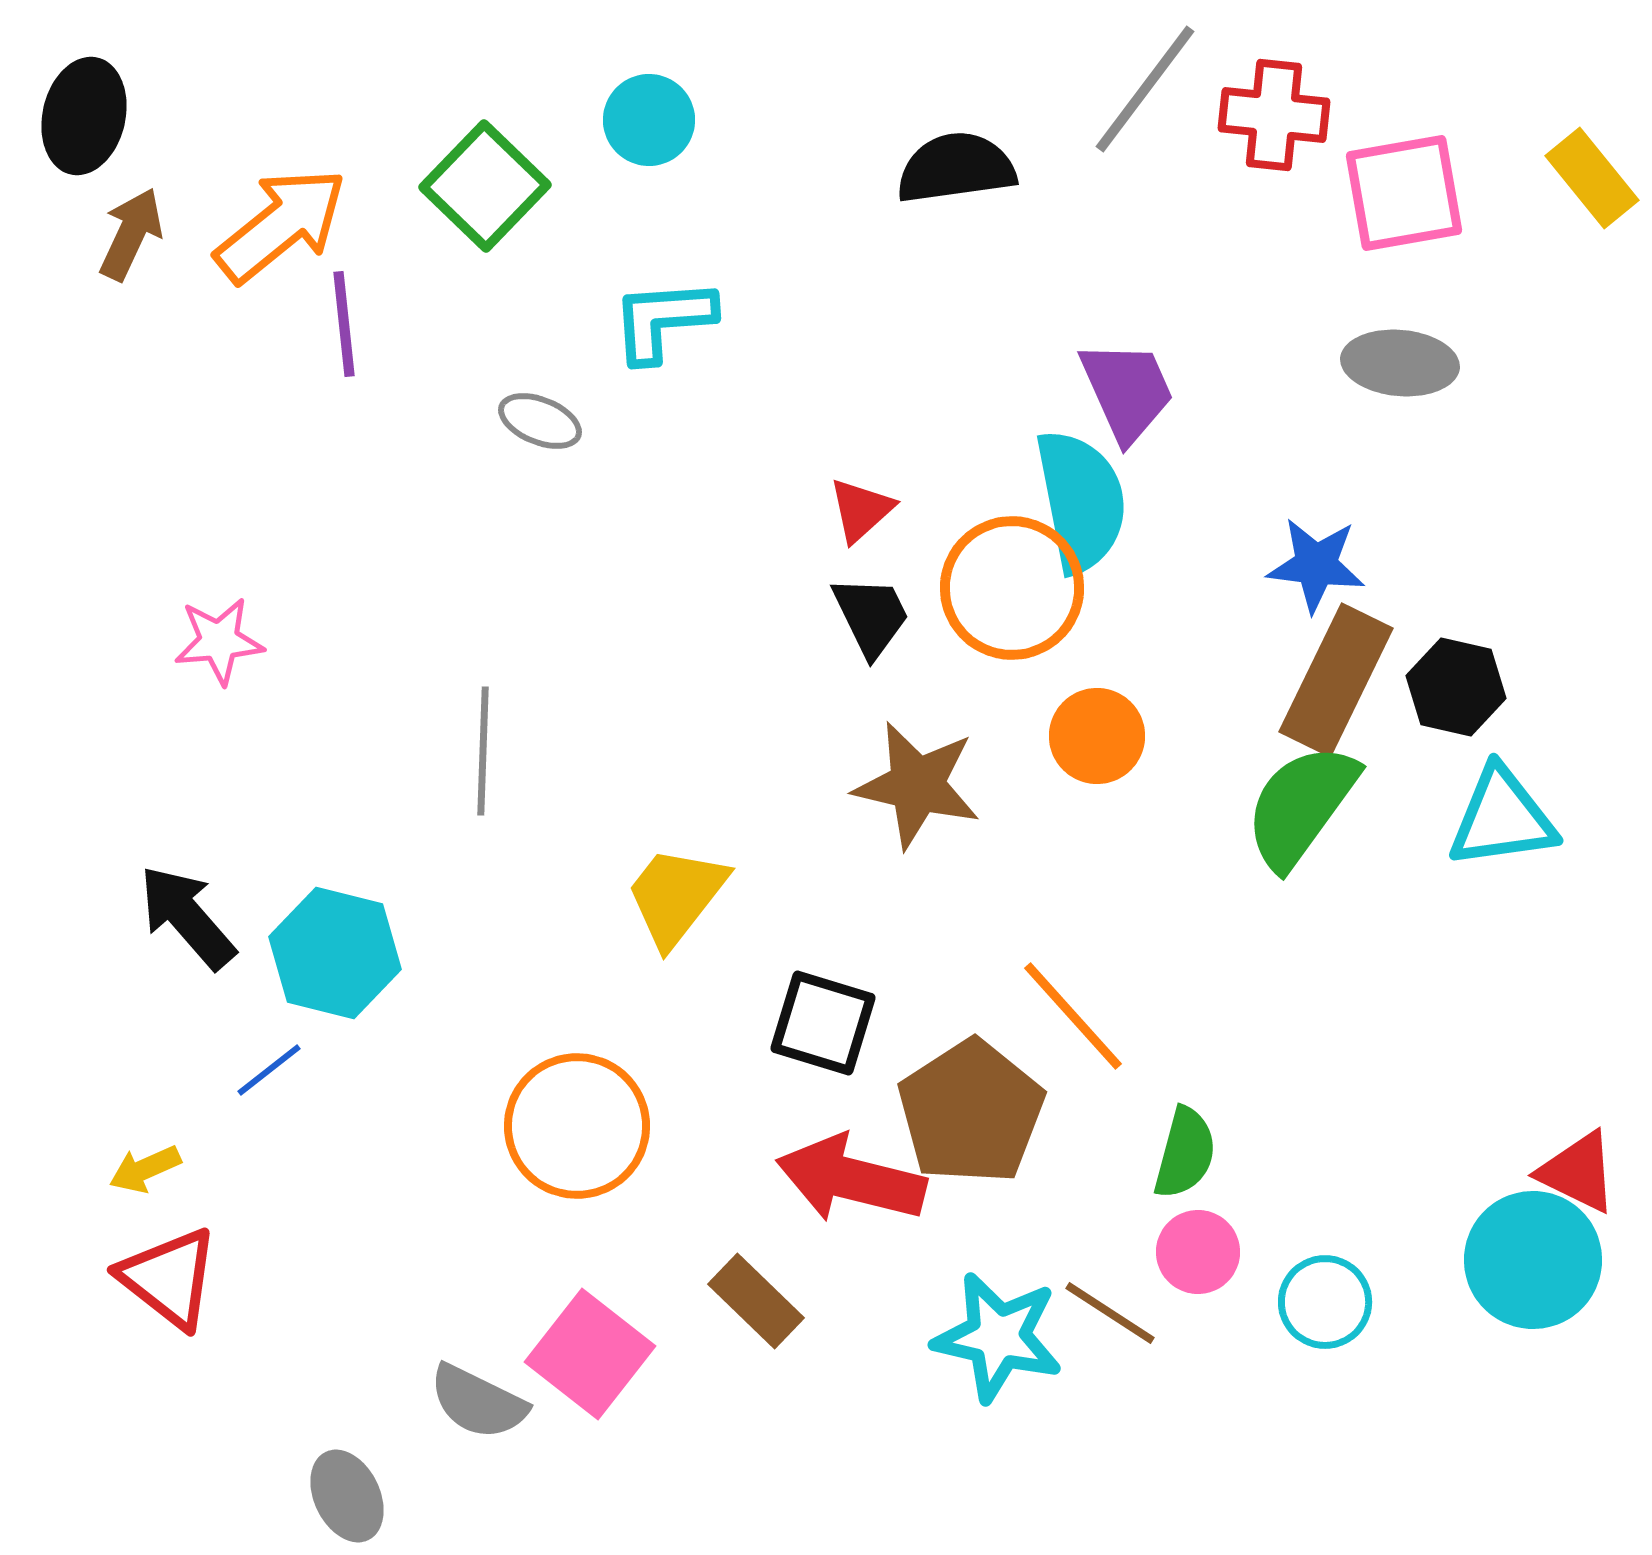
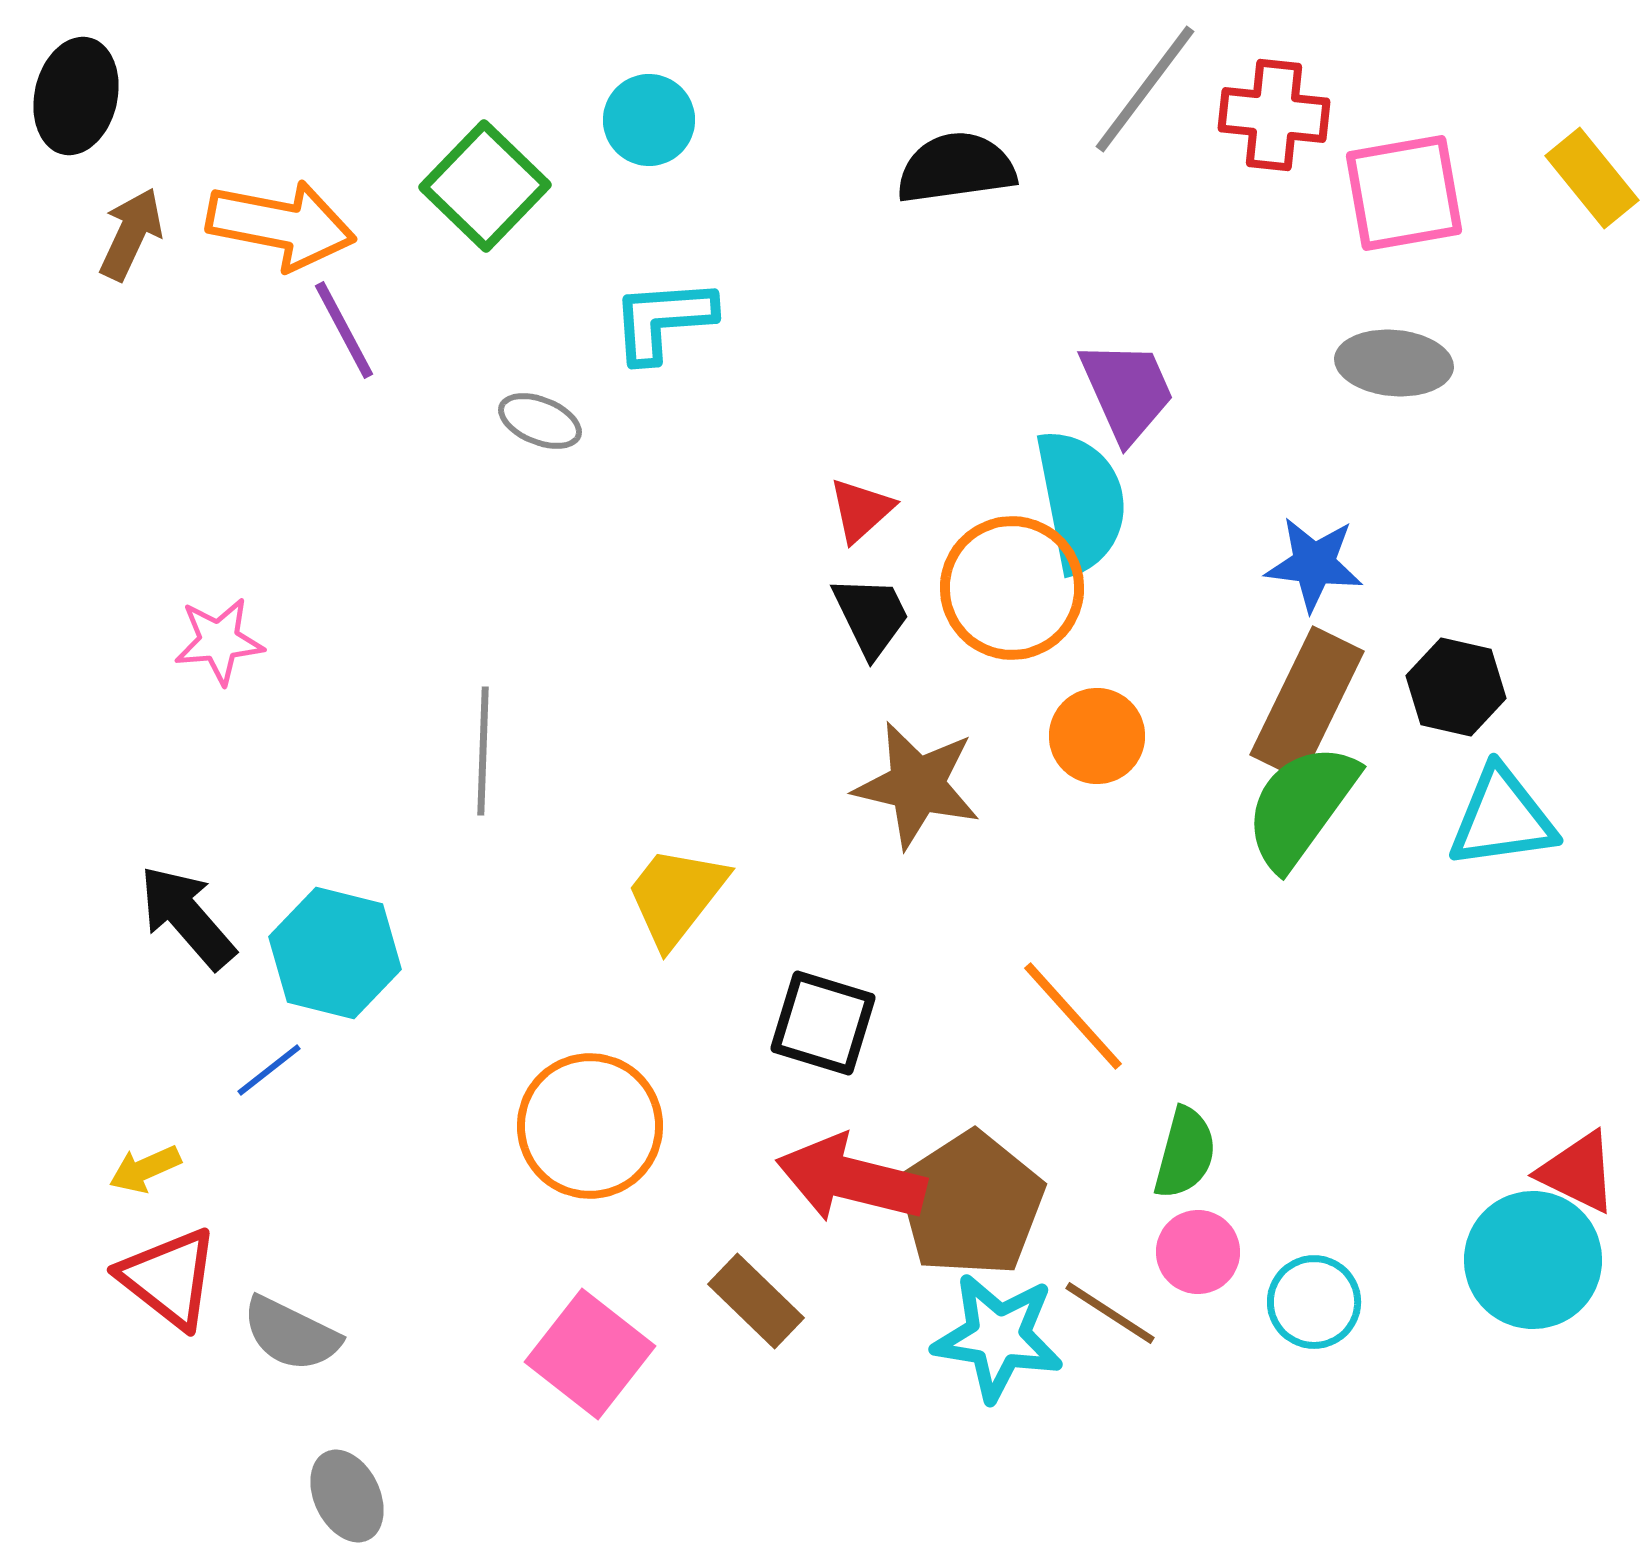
black ellipse at (84, 116): moved 8 px left, 20 px up
orange arrow at (281, 225): rotated 50 degrees clockwise
purple line at (344, 324): moved 6 px down; rotated 22 degrees counterclockwise
gray ellipse at (1400, 363): moved 6 px left
blue star at (1316, 565): moved 2 px left, 1 px up
brown rectangle at (1336, 680): moved 29 px left, 23 px down
brown pentagon at (971, 1112): moved 92 px down
orange circle at (577, 1126): moved 13 px right
cyan circle at (1325, 1302): moved 11 px left
cyan star at (998, 1337): rotated 4 degrees counterclockwise
gray semicircle at (478, 1402): moved 187 px left, 68 px up
